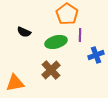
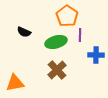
orange pentagon: moved 2 px down
blue cross: rotated 21 degrees clockwise
brown cross: moved 6 px right
